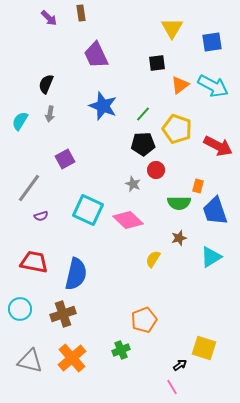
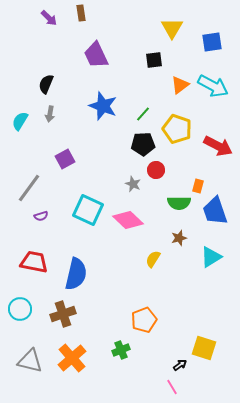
black square: moved 3 px left, 3 px up
